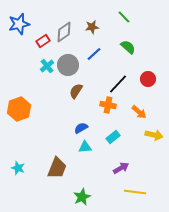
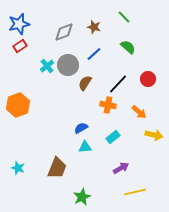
brown star: moved 2 px right; rotated 24 degrees clockwise
gray diamond: rotated 15 degrees clockwise
red rectangle: moved 23 px left, 5 px down
brown semicircle: moved 9 px right, 8 px up
orange hexagon: moved 1 px left, 4 px up
yellow line: rotated 20 degrees counterclockwise
